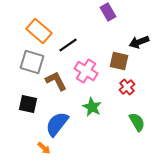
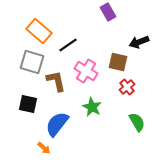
brown square: moved 1 px left, 1 px down
brown L-shape: rotated 15 degrees clockwise
